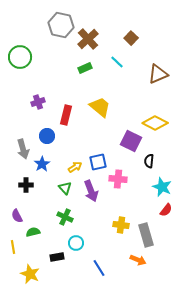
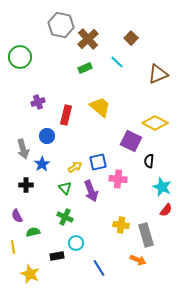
black rectangle: moved 1 px up
